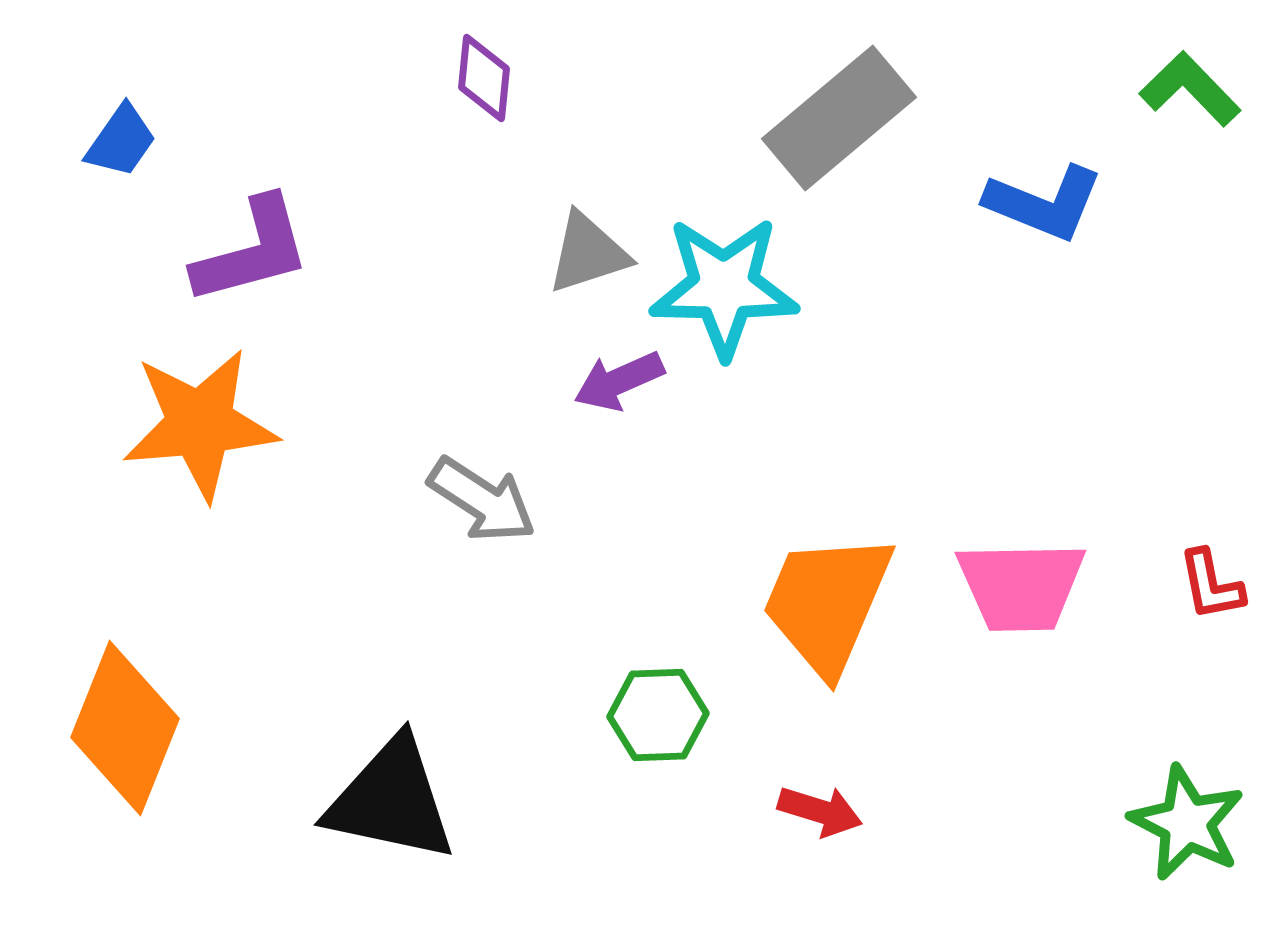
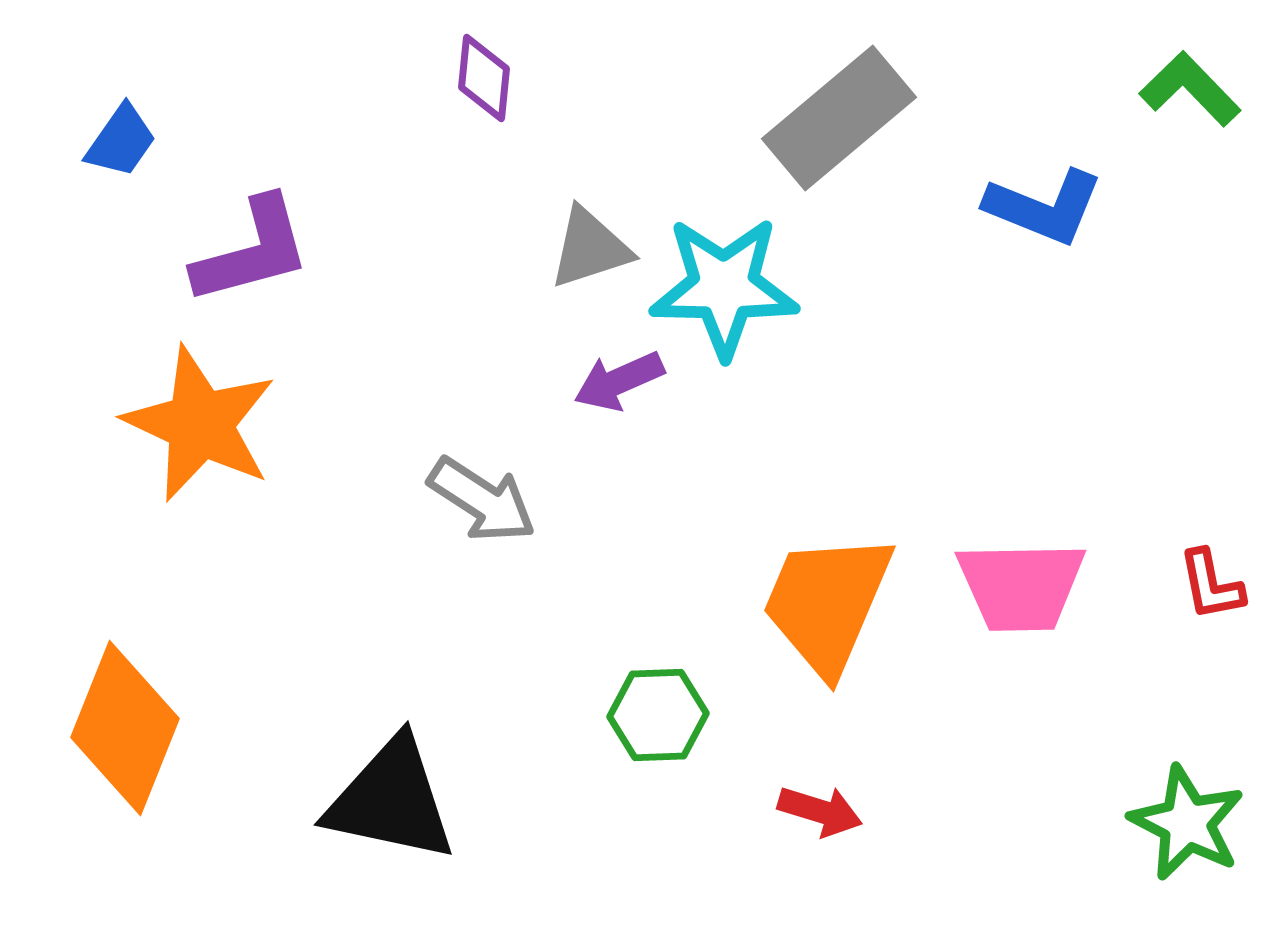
blue L-shape: moved 4 px down
gray triangle: moved 2 px right, 5 px up
orange star: rotated 30 degrees clockwise
